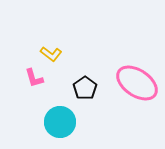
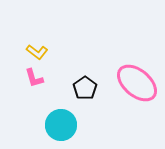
yellow L-shape: moved 14 px left, 2 px up
pink ellipse: rotated 6 degrees clockwise
cyan circle: moved 1 px right, 3 px down
